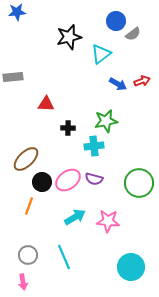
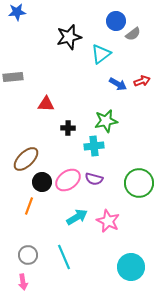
cyan arrow: moved 2 px right
pink star: rotated 20 degrees clockwise
